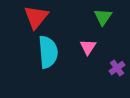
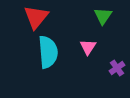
green triangle: moved 1 px up
